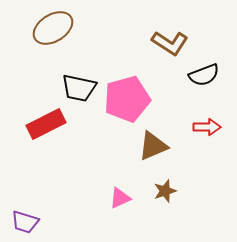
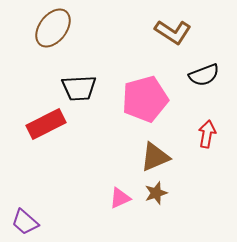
brown ellipse: rotated 21 degrees counterclockwise
brown L-shape: moved 3 px right, 11 px up
black trapezoid: rotated 15 degrees counterclockwise
pink pentagon: moved 18 px right
red arrow: moved 7 px down; rotated 80 degrees counterclockwise
brown triangle: moved 2 px right, 11 px down
brown star: moved 9 px left, 2 px down
purple trapezoid: rotated 24 degrees clockwise
